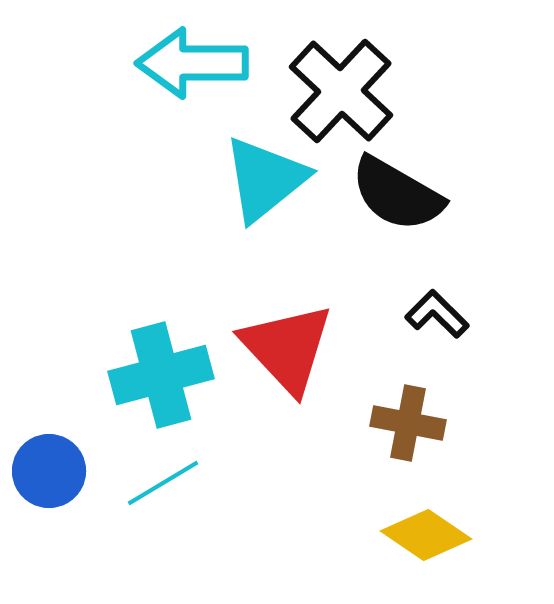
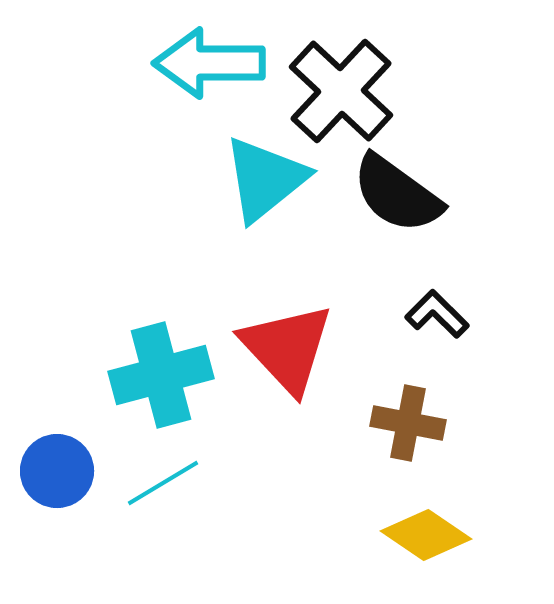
cyan arrow: moved 17 px right
black semicircle: rotated 6 degrees clockwise
blue circle: moved 8 px right
